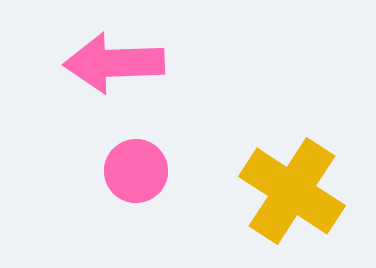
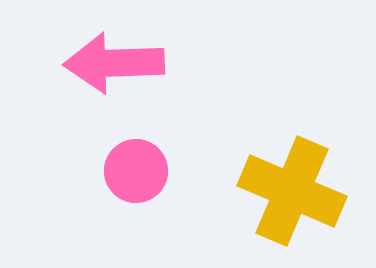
yellow cross: rotated 10 degrees counterclockwise
